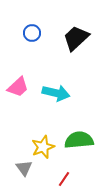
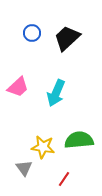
black trapezoid: moved 9 px left
cyan arrow: rotated 100 degrees clockwise
yellow star: rotated 30 degrees clockwise
